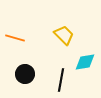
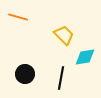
orange line: moved 3 px right, 21 px up
cyan diamond: moved 5 px up
black line: moved 2 px up
